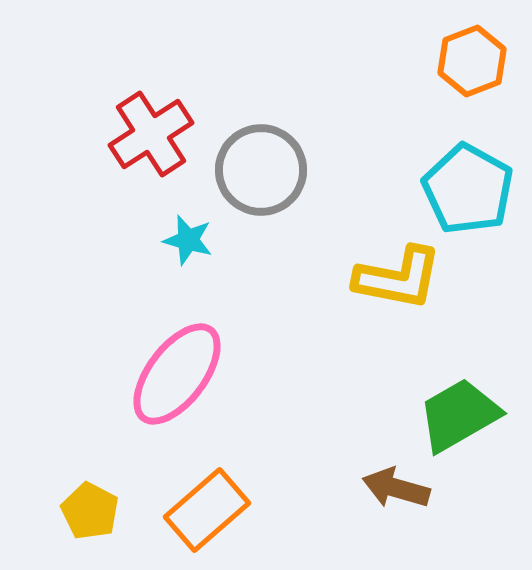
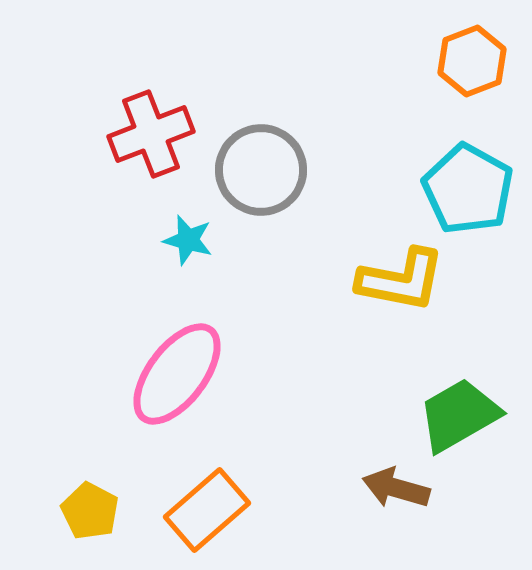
red cross: rotated 12 degrees clockwise
yellow L-shape: moved 3 px right, 2 px down
